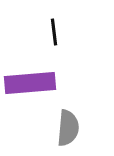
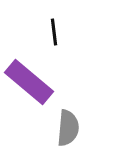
purple rectangle: moved 1 px left, 1 px up; rotated 45 degrees clockwise
